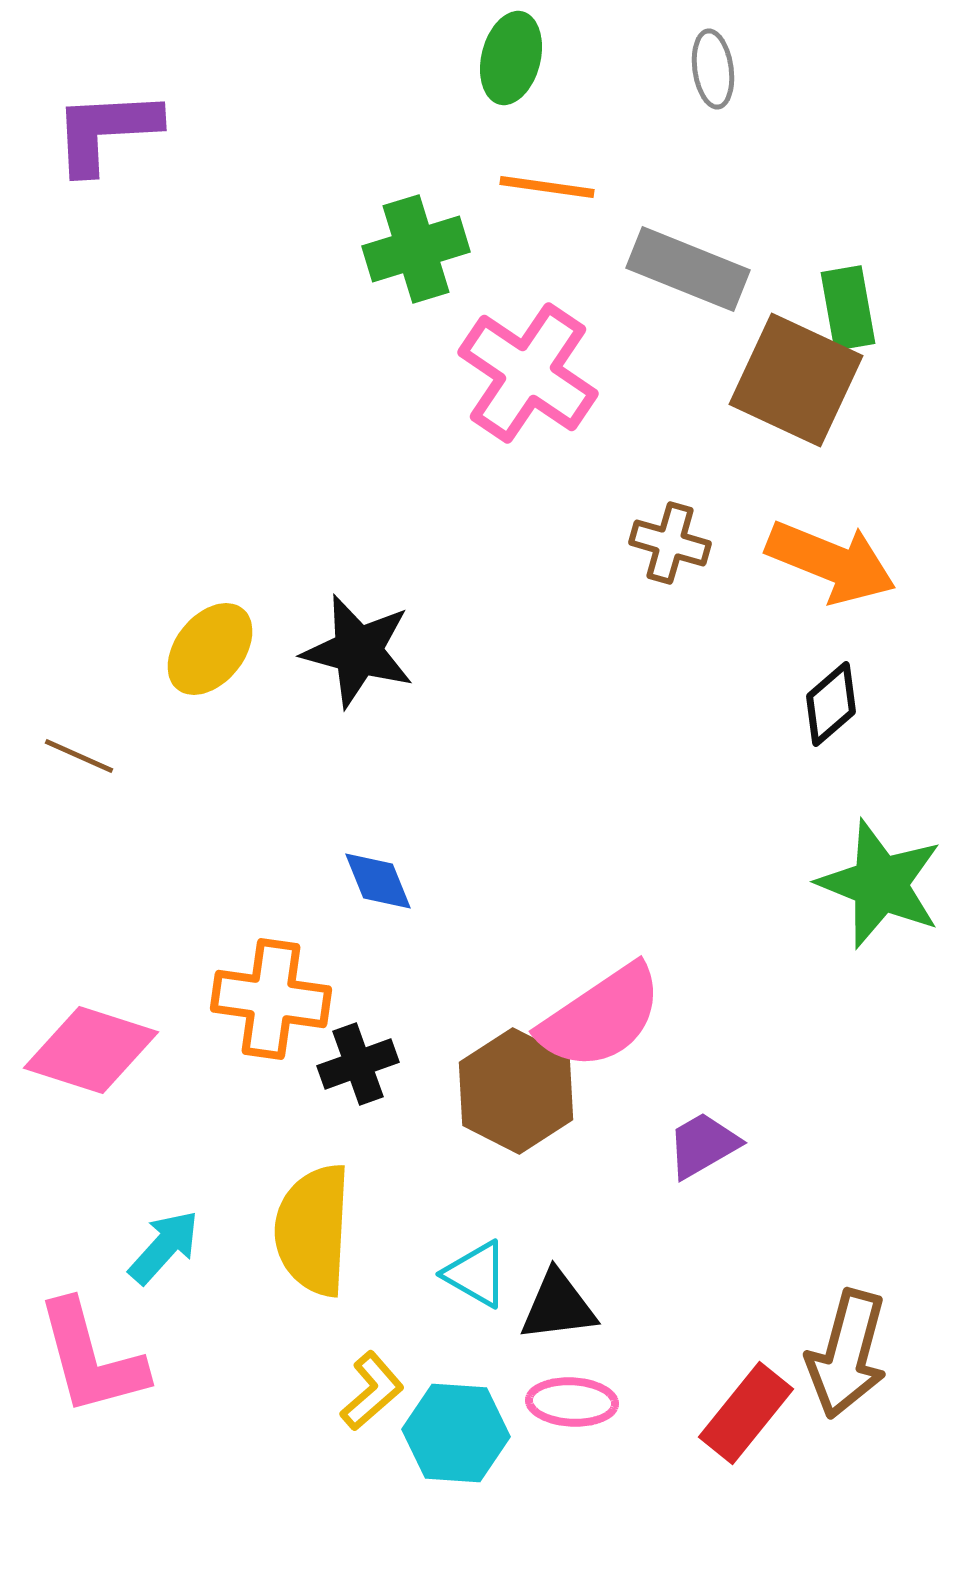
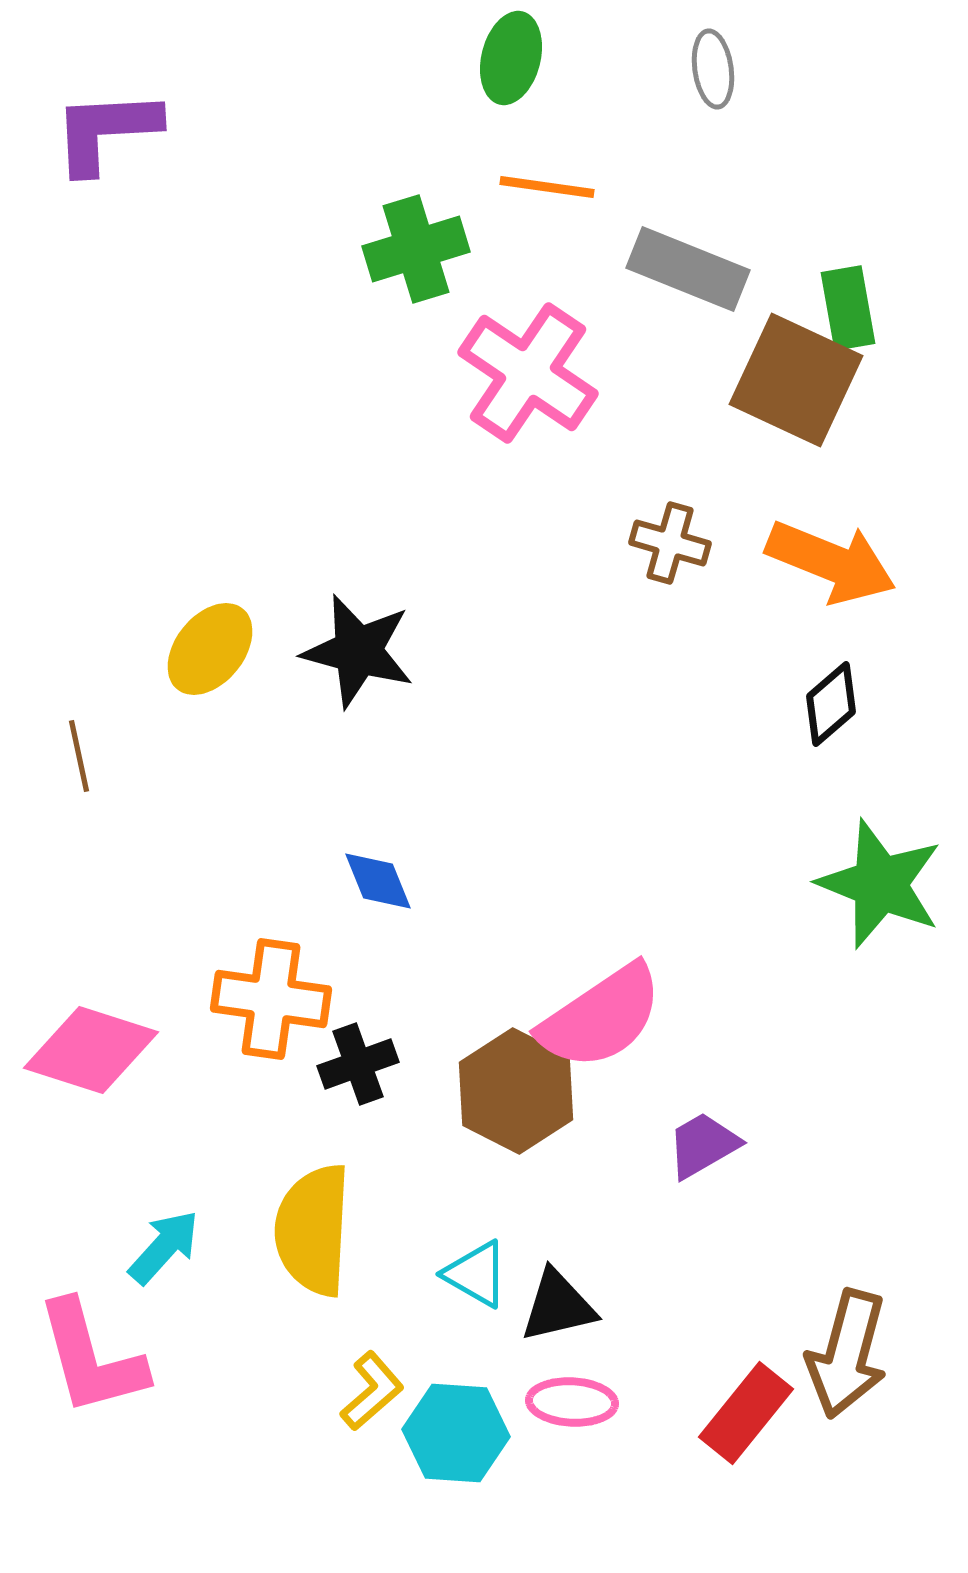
brown line: rotated 54 degrees clockwise
black triangle: rotated 6 degrees counterclockwise
